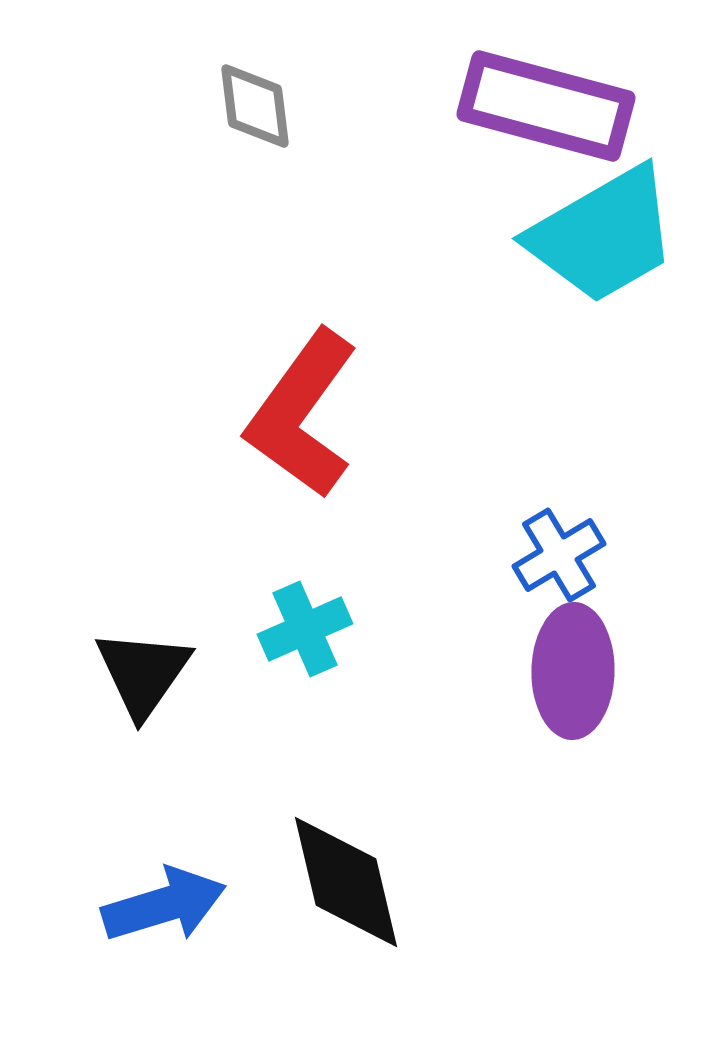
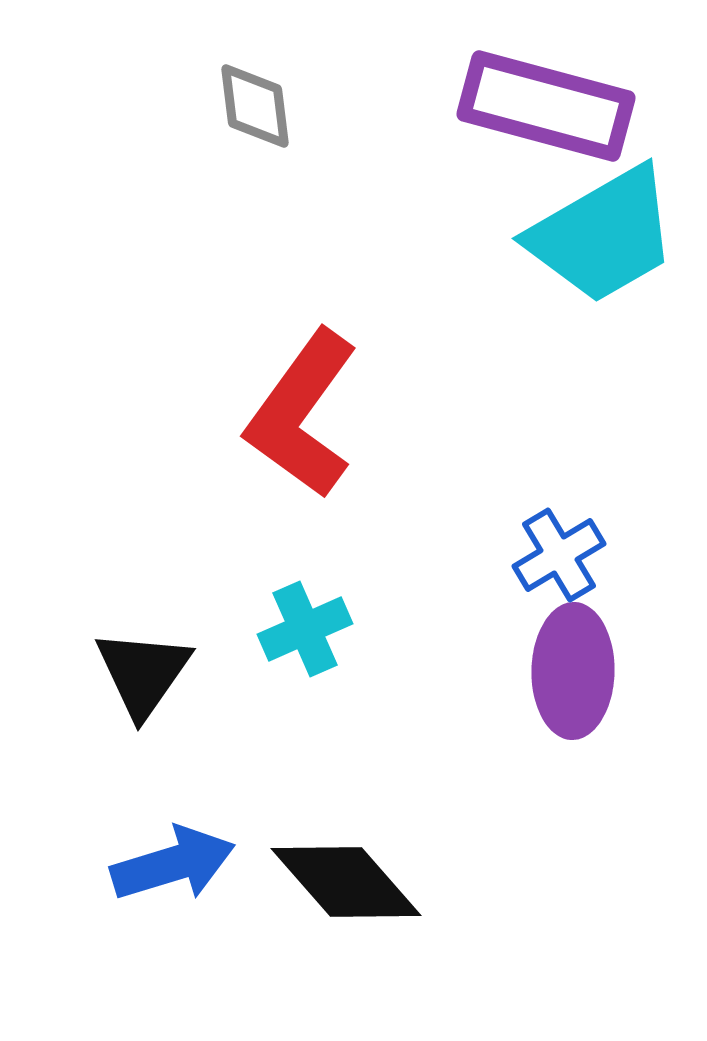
black diamond: rotated 28 degrees counterclockwise
blue arrow: moved 9 px right, 41 px up
